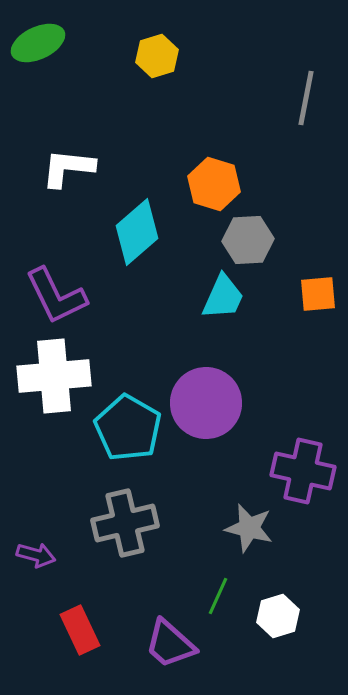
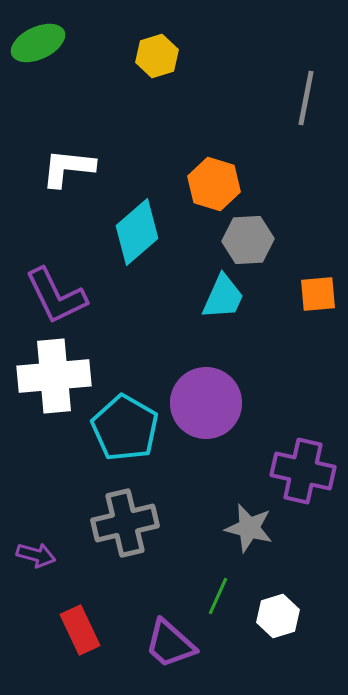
cyan pentagon: moved 3 px left
